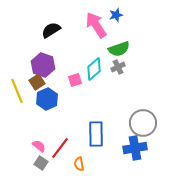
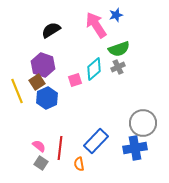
blue hexagon: moved 1 px up
blue rectangle: moved 7 px down; rotated 45 degrees clockwise
red line: rotated 30 degrees counterclockwise
